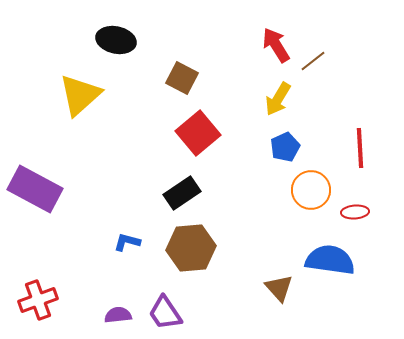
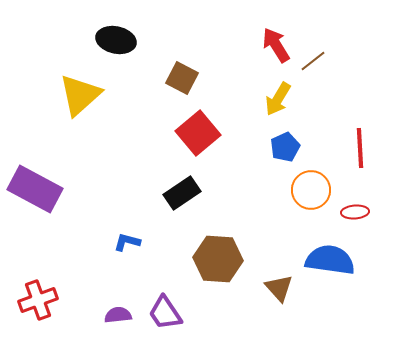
brown hexagon: moved 27 px right, 11 px down; rotated 9 degrees clockwise
